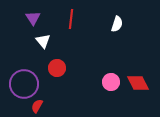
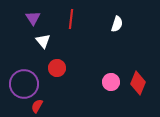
red diamond: rotated 50 degrees clockwise
